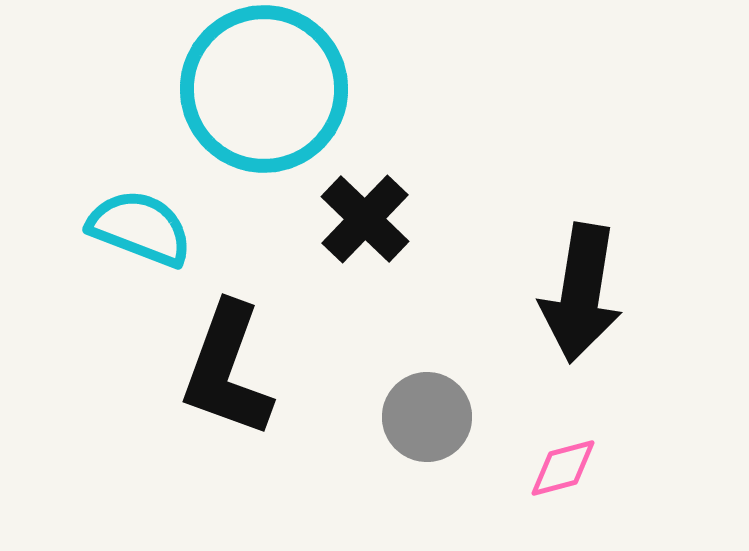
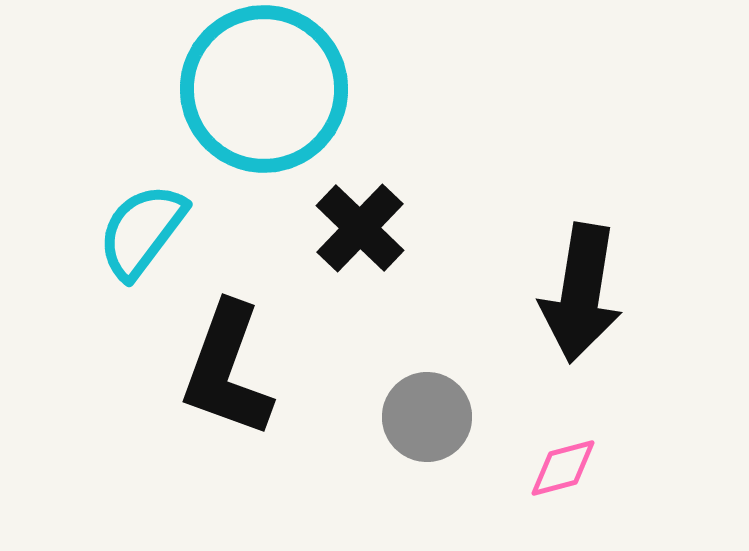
black cross: moved 5 px left, 9 px down
cyan semicircle: moved 2 px right, 3 px down; rotated 74 degrees counterclockwise
